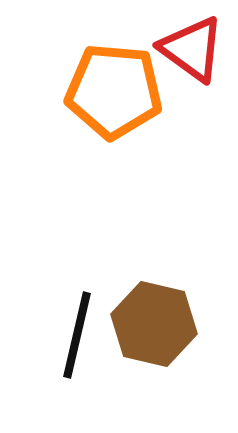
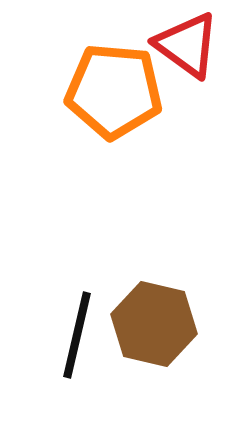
red triangle: moved 5 px left, 4 px up
